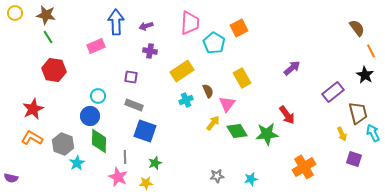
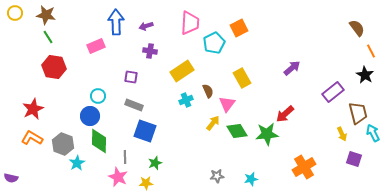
cyan pentagon at (214, 43): rotated 15 degrees clockwise
red hexagon at (54, 70): moved 3 px up
red arrow at (287, 115): moved 2 px left, 1 px up; rotated 84 degrees clockwise
